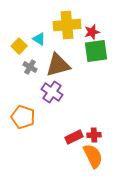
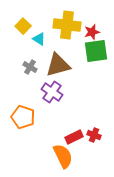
yellow cross: rotated 12 degrees clockwise
yellow square: moved 4 px right, 20 px up
red cross: rotated 24 degrees clockwise
orange semicircle: moved 30 px left
